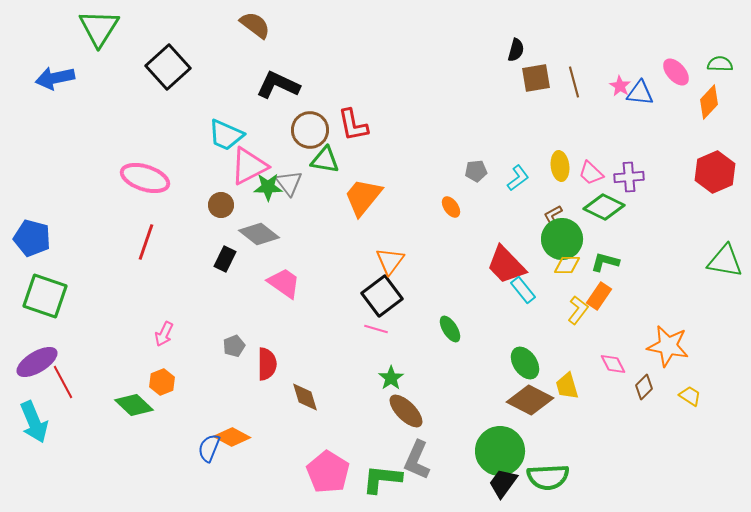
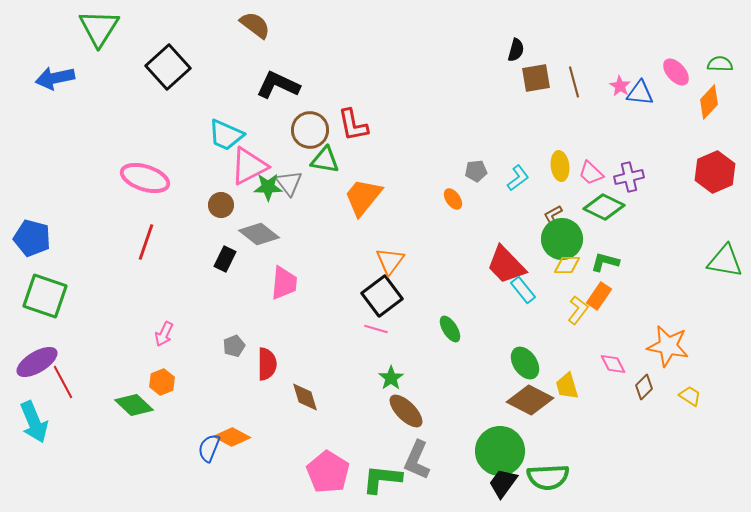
purple cross at (629, 177): rotated 8 degrees counterclockwise
orange ellipse at (451, 207): moved 2 px right, 8 px up
pink trapezoid at (284, 283): rotated 60 degrees clockwise
